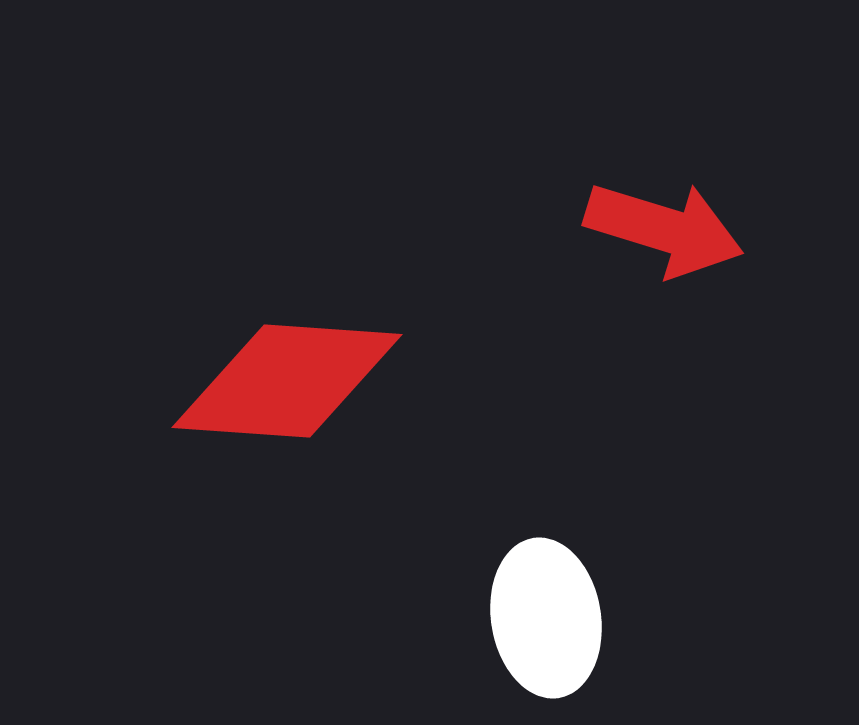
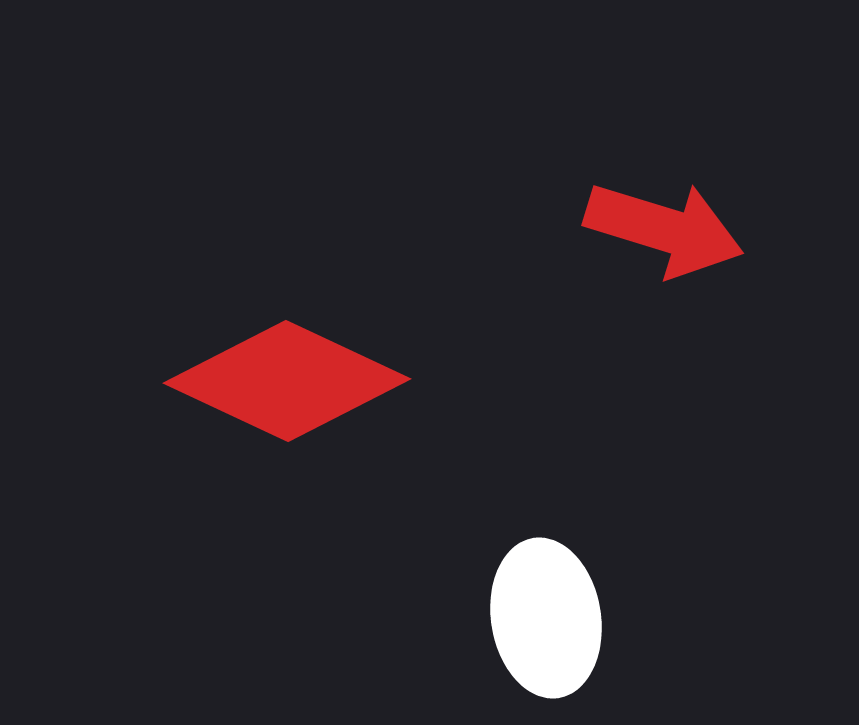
red diamond: rotated 21 degrees clockwise
